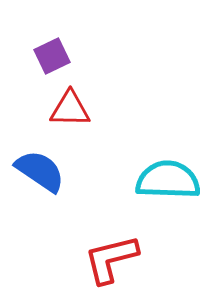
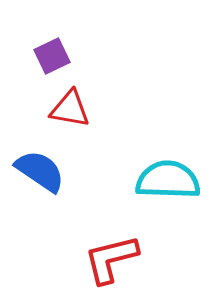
red triangle: rotated 9 degrees clockwise
